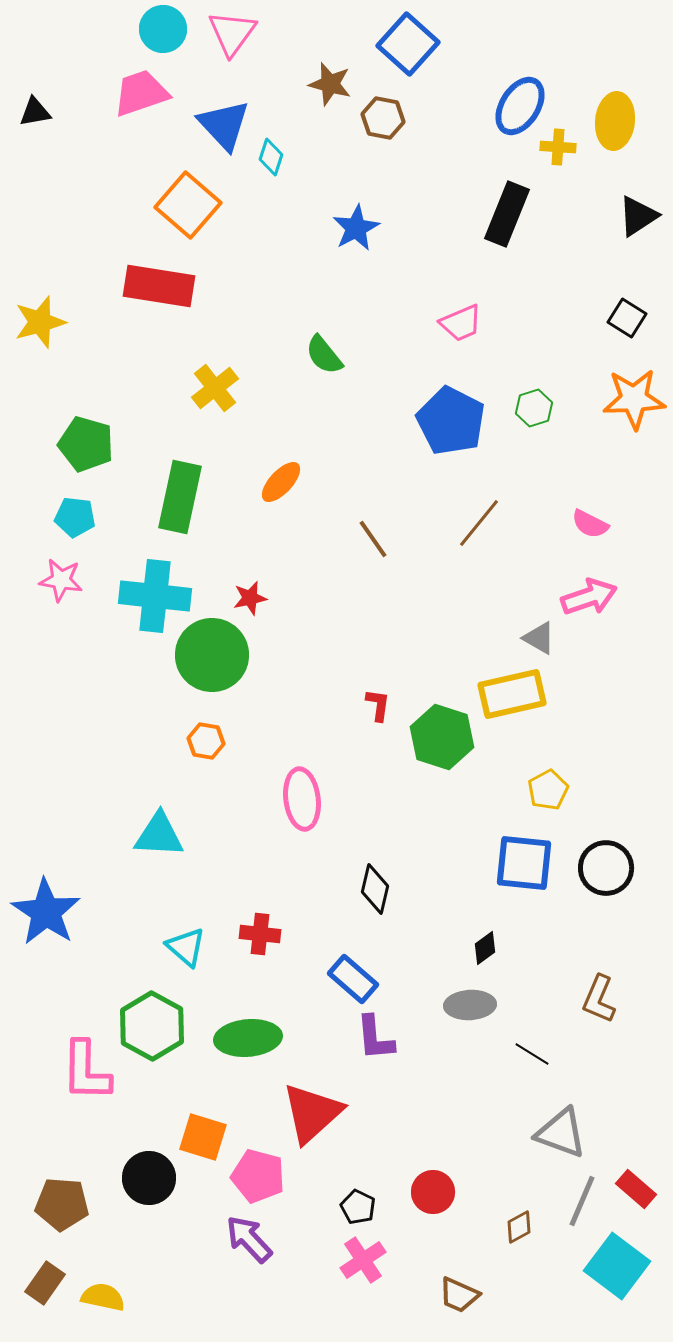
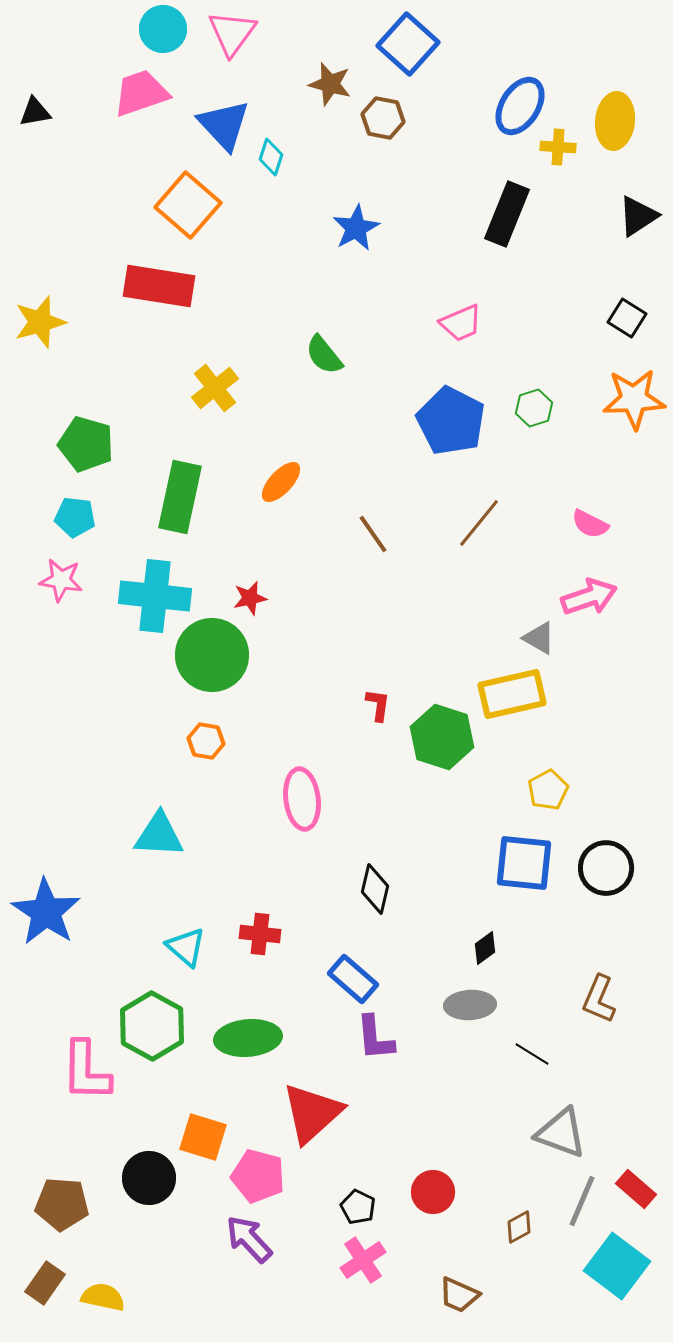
brown line at (373, 539): moved 5 px up
